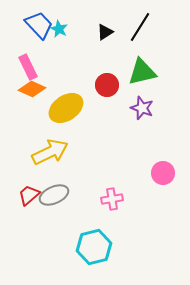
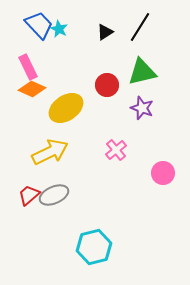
pink cross: moved 4 px right, 49 px up; rotated 30 degrees counterclockwise
